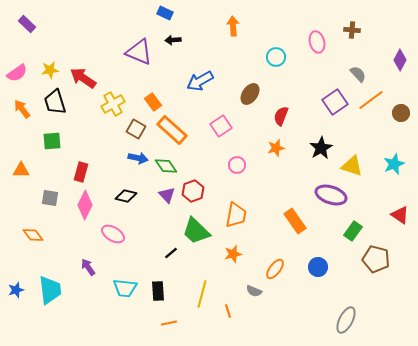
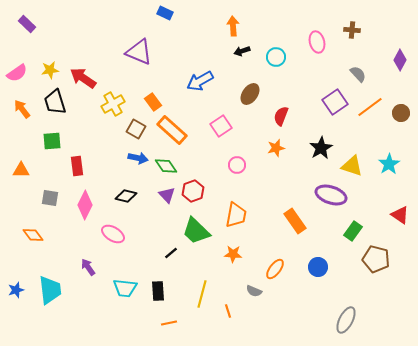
black arrow at (173, 40): moved 69 px right, 11 px down; rotated 14 degrees counterclockwise
orange line at (371, 100): moved 1 px left, 7 px down
cyan star at (394, 164): moved 5 px left; rotated 10 degrees counterclockwise
red rectangle at (81, 172): moved 4 px left, 6 px up; rotated 24 degrees counterclockwise
orange star at (233, 254): rotated 18 degrees clockwise
